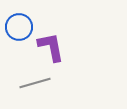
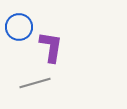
purple L-shape: rotated 20 degrees clockwise
